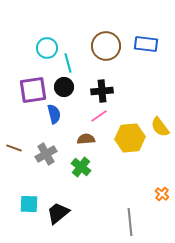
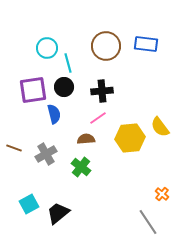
pink line: moved 1 px left, 2 px down
cyan square: rotated 30 degrees counterclockwise
gray line: moved 18 px right; rotated 28 degrees counterclockwise
